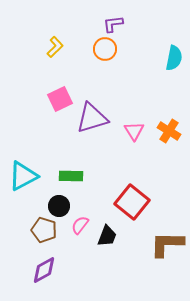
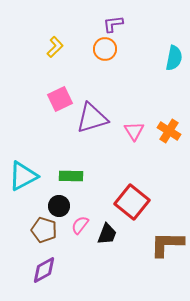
black trapezoid: moved 2 px up
